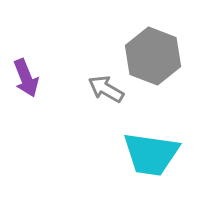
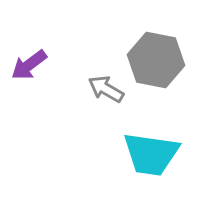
gray hexagon: moved 3 px right, 4 px down; rotated 10 degrees counterclockwise
purple arrow: moved 3 px right, 13 px up; rotated 75 degrees clockwise
